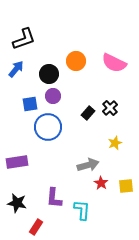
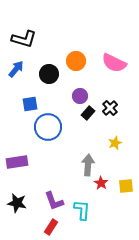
black L-shape: rotated 35 degrees clockwise
purple circle: moved 27 px right
gray arrow: rotated 70 degrees counterclockwise
purple L-shape: moved 3 px down; rotated 25 degrees counterclockwise
red rectangle: moved 15 px right
